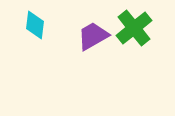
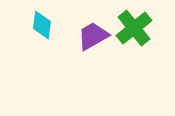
cyan diamond: moved 7 px right
